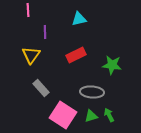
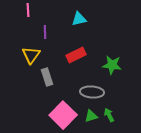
gray rectangle: moved 6 px right, 11 px up; rotated 24 degrees clockwise
pink square: rotated 12 degrees clockwise
